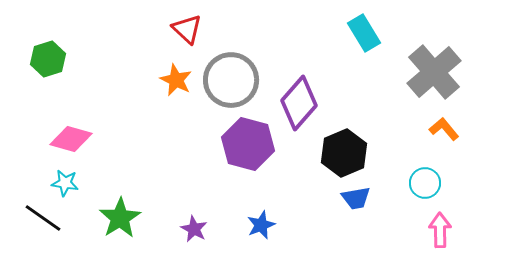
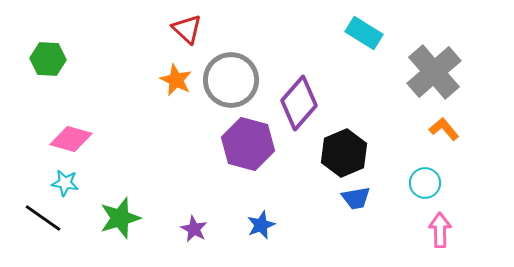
cyan rectangle: rotated 27 degrees counterclockwise
green hexagon: rotated 20 degrees clockwise
green star: rotated 15 degrees clockwise
